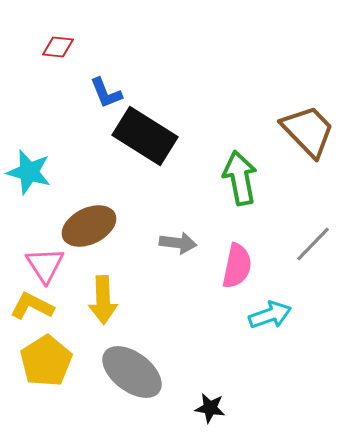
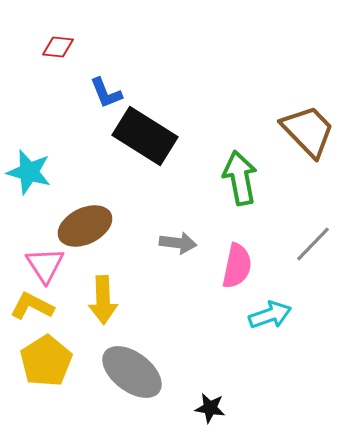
brown ellipse: moved 4 px left
